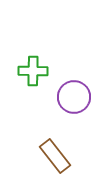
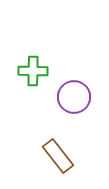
brown rectangle: moved 3 px right
